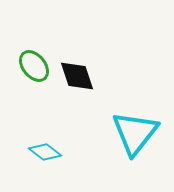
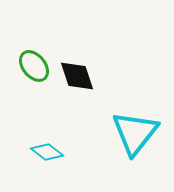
cyan diamond: moved 2 px right
